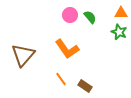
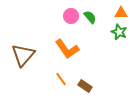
pink circle: moved 1 px right, 1 px down
